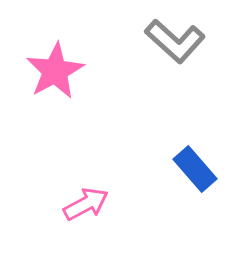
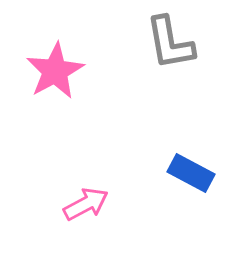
gray L-shape: moved 5 px left, 2 px down; rotated 38 degrees clockwise
blue rectangle: moved 4 px left, 4 px down; rotated 21 degrees counterclockwise
